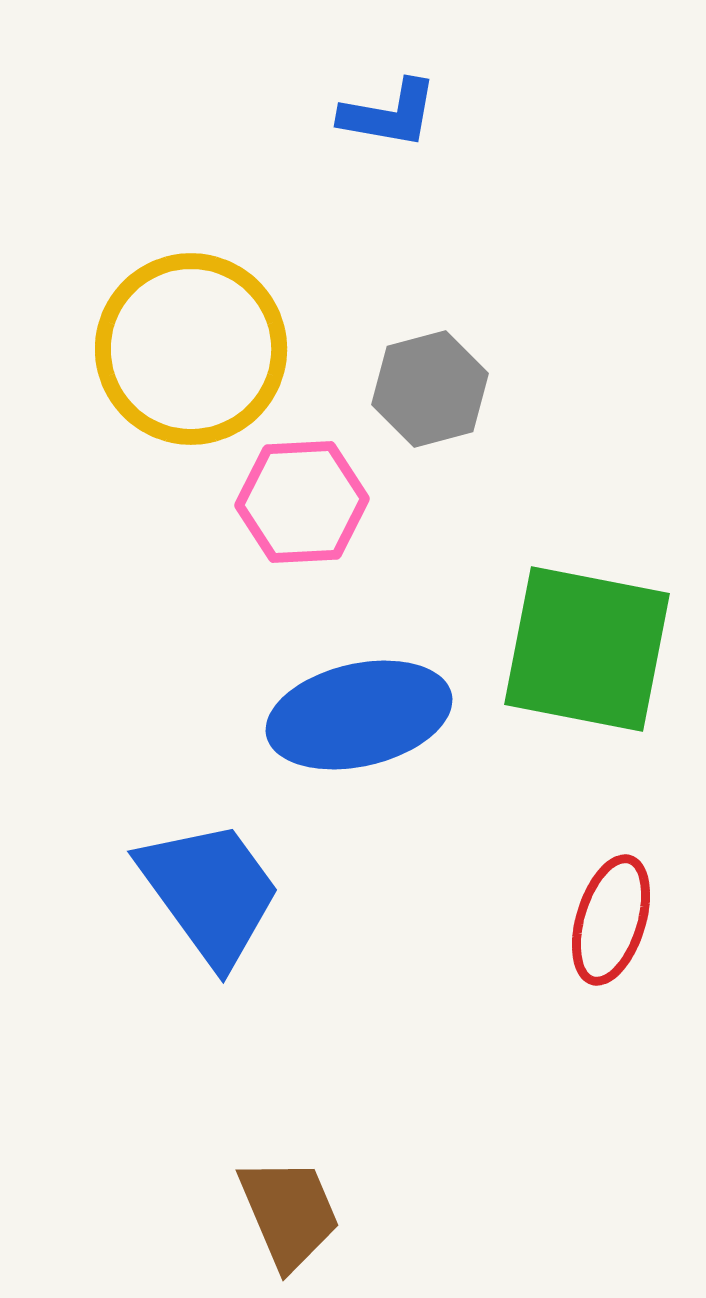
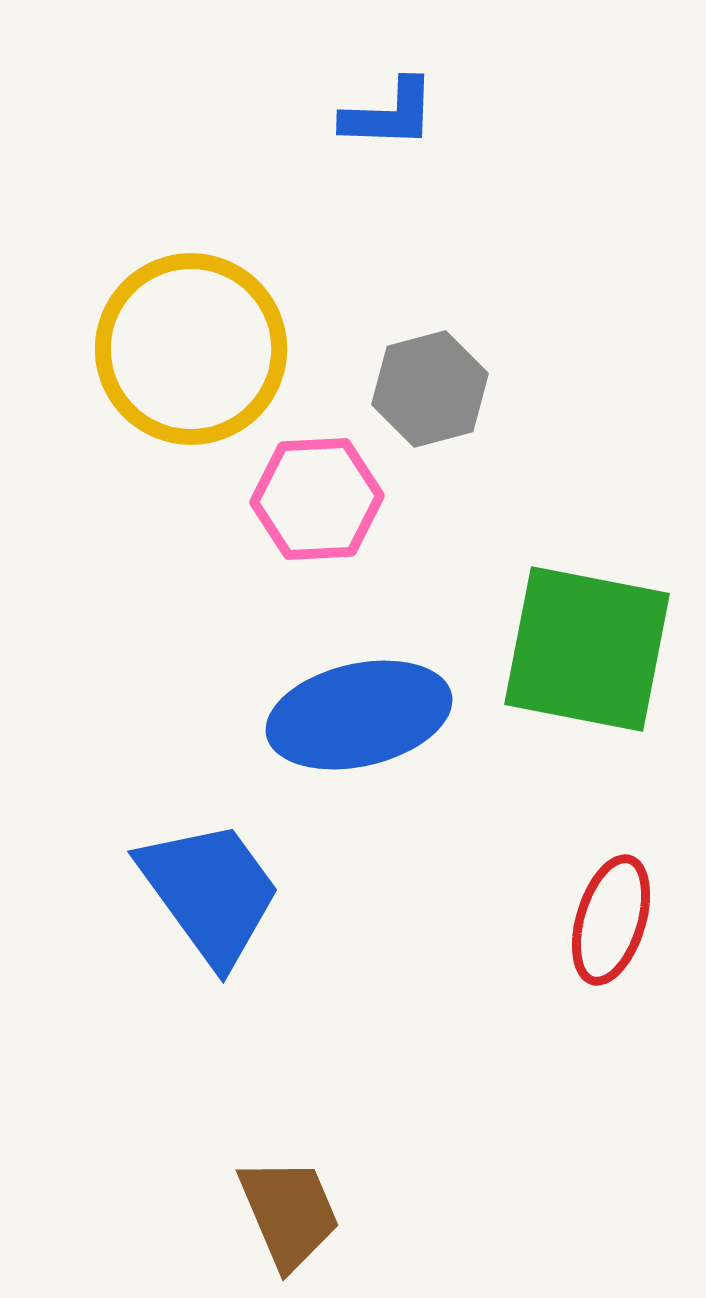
blue L-shape: rotated 8 degrees counterclockwise
pink hexagon: moved 15 px right, 3 px up
